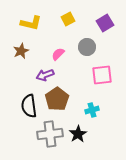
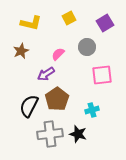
yellow square: moved 1 px right, 1 px up
purple arrow: moved 1 px right, 1 px up; rotated 12 degrees counterclockwise
black semicircle: rotated 35 degrees clockwise
black star: rotated 24 degrees counterclockwise
